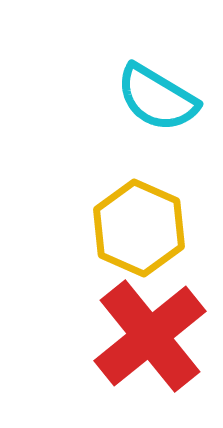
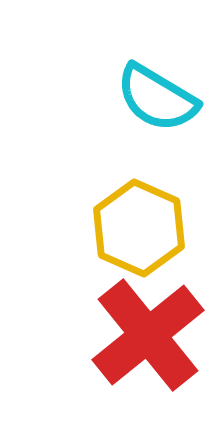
red cross: moved 2 px left, 1 px up
